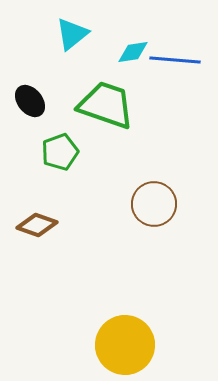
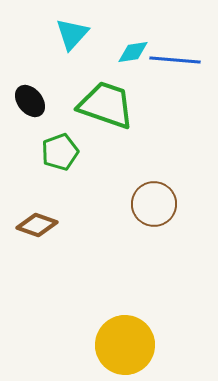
cyan triangle: rotated 9 degrees counterclockwise
